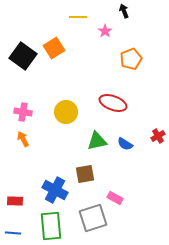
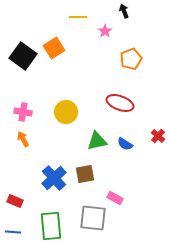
red ellipse: moved 7 px right
red cross: rotated 16 degrees counterclockwise
blue cross: moved 1 px left, 12 px up; rotated 20 degrees clockwise
red rectangle: rotated 21 degrees clockwise
gray square: rotated 24 degrees clockwise
blue line: moved 1 px up
